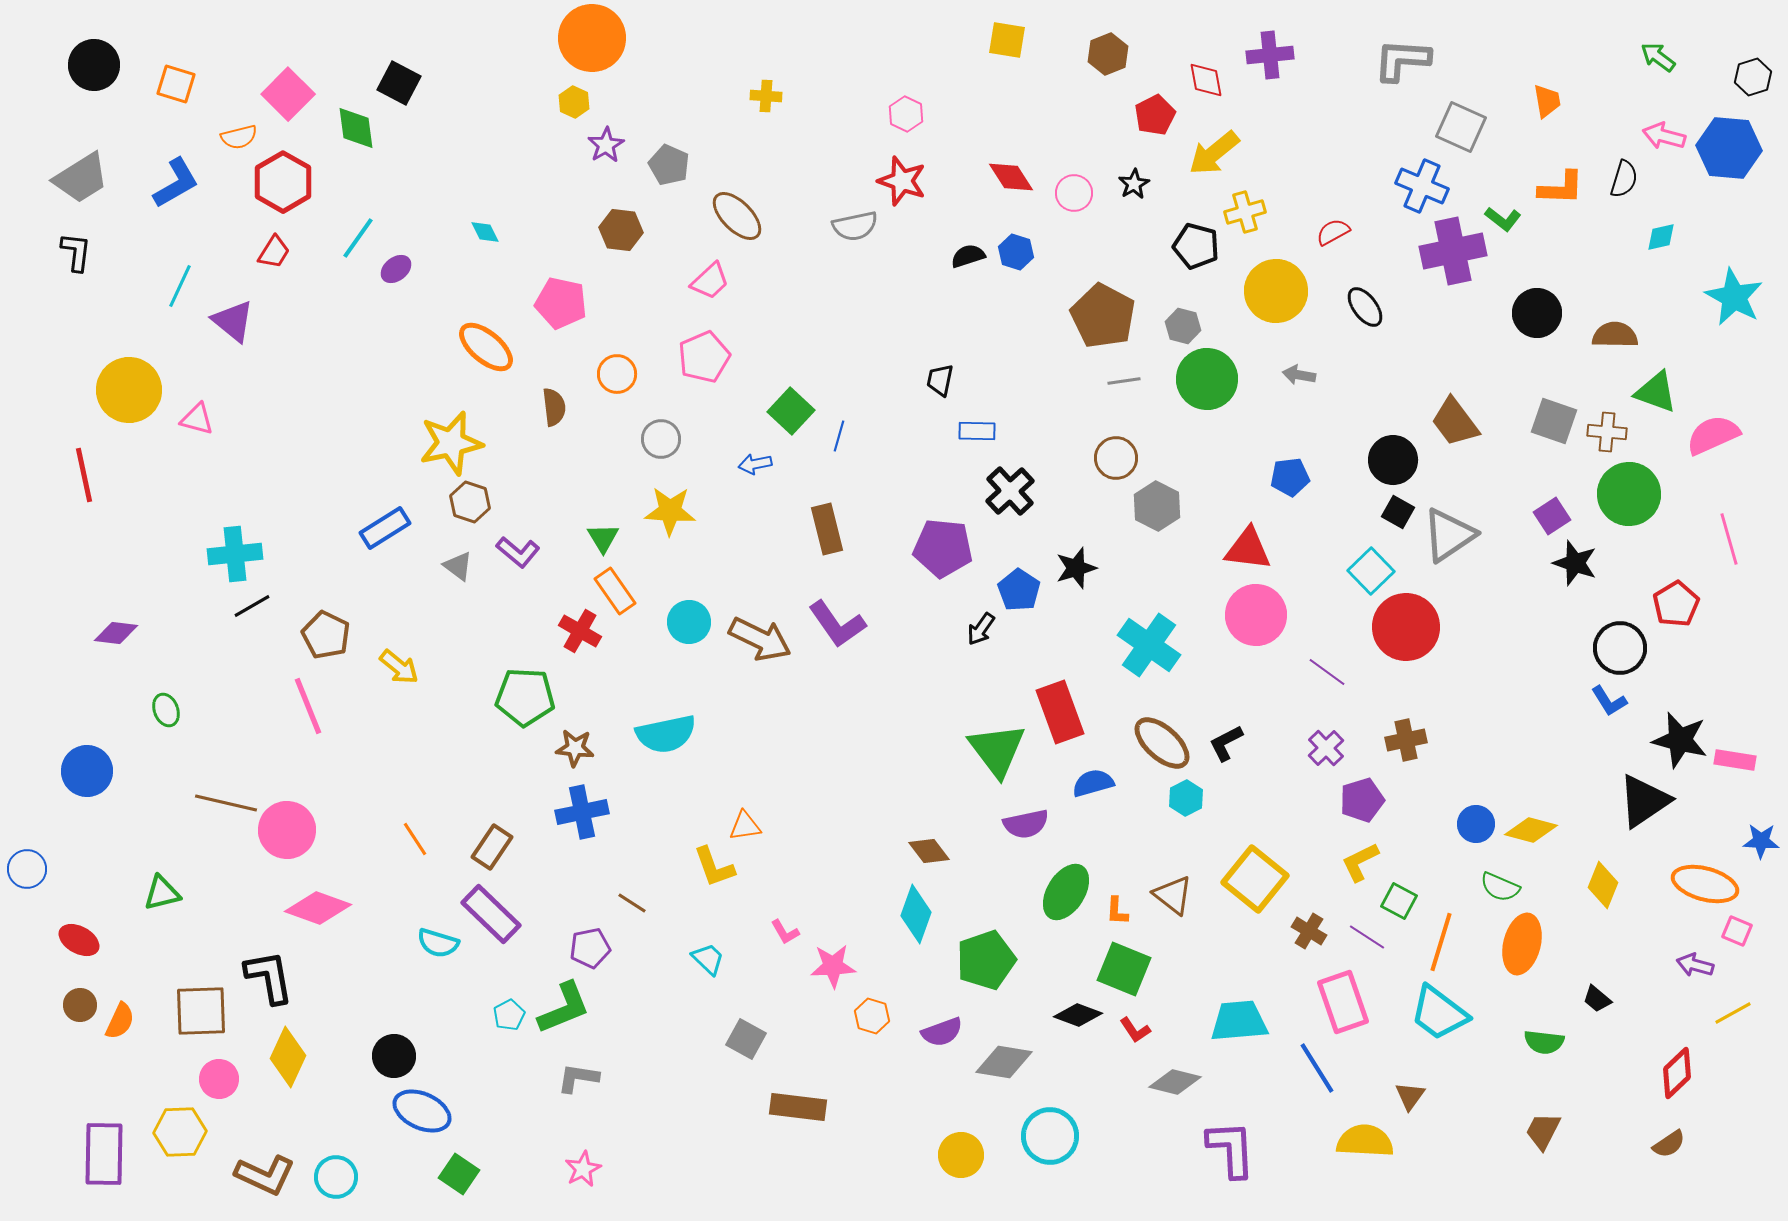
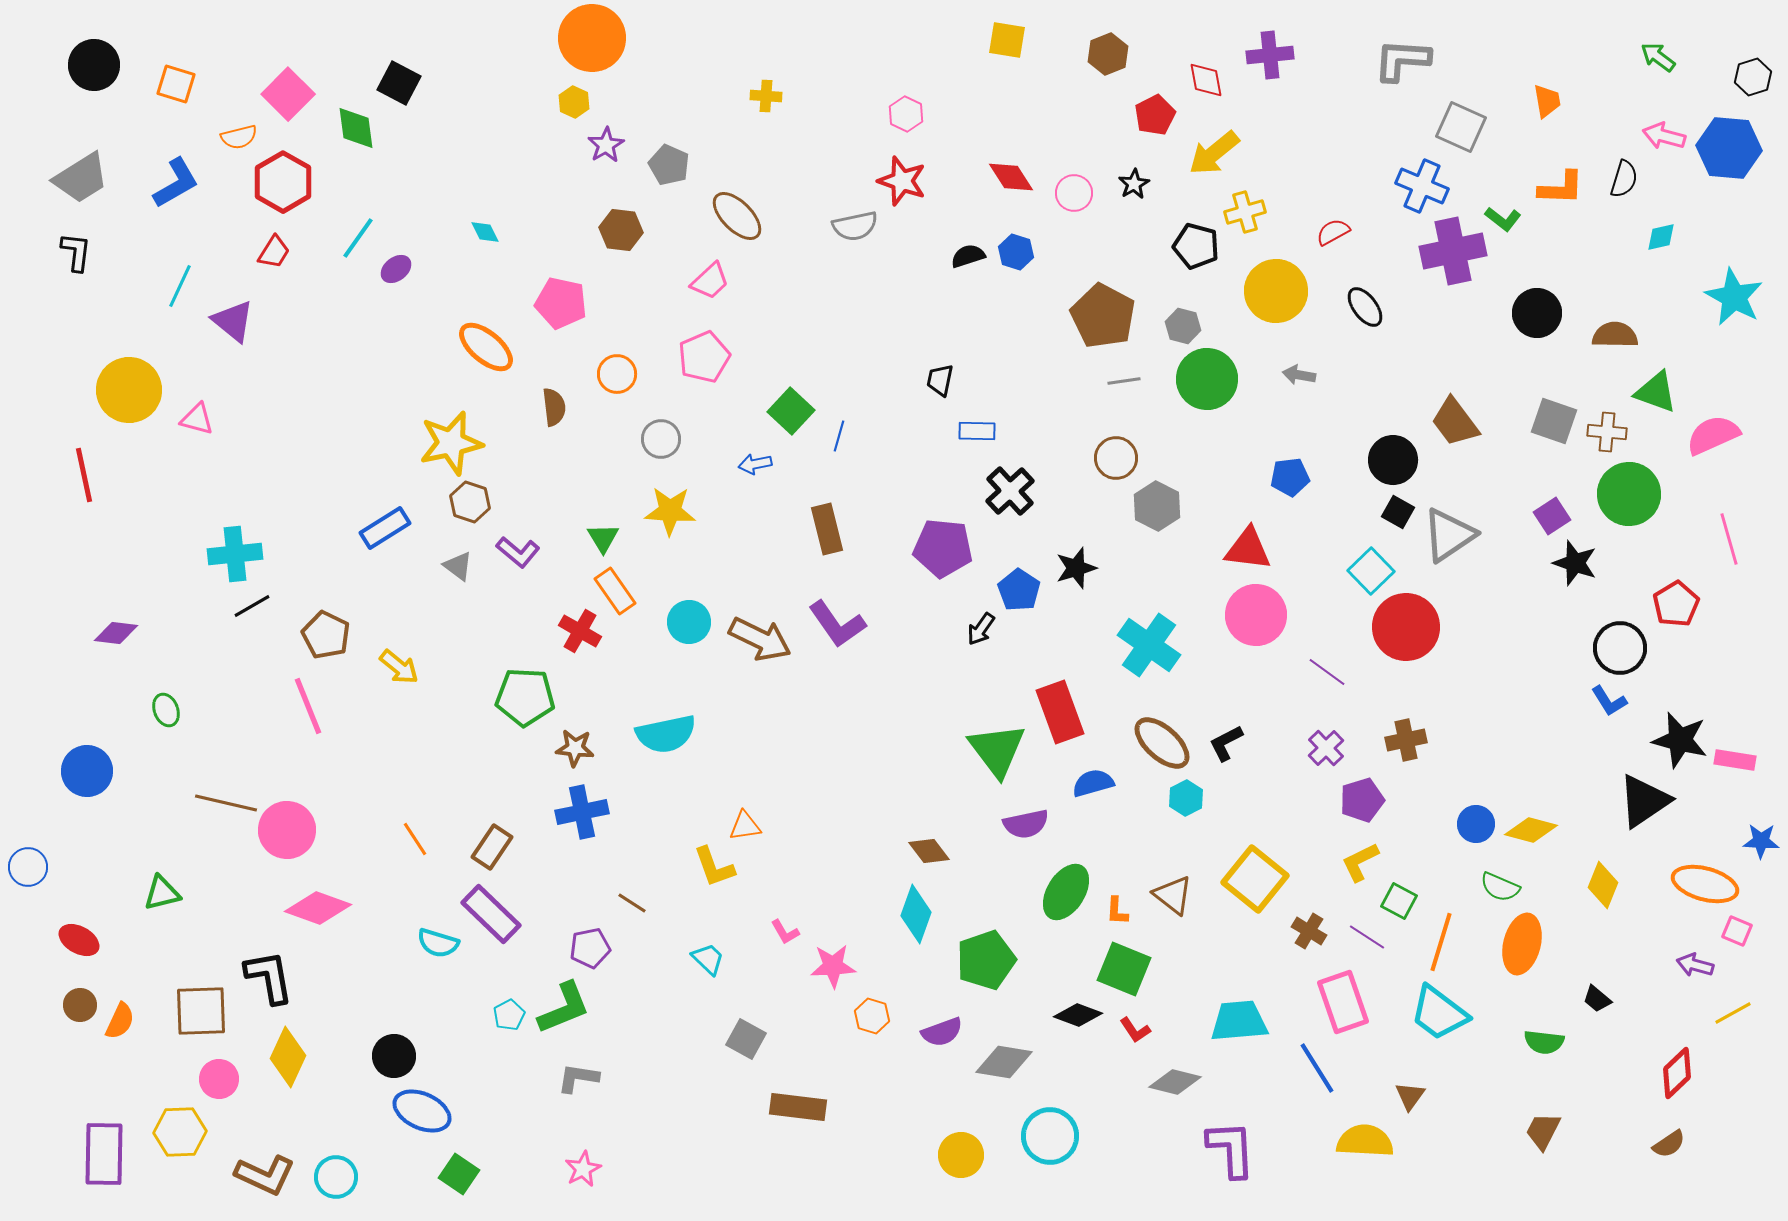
blue circle at (27, 869): moved 1 px right, 2 px up
